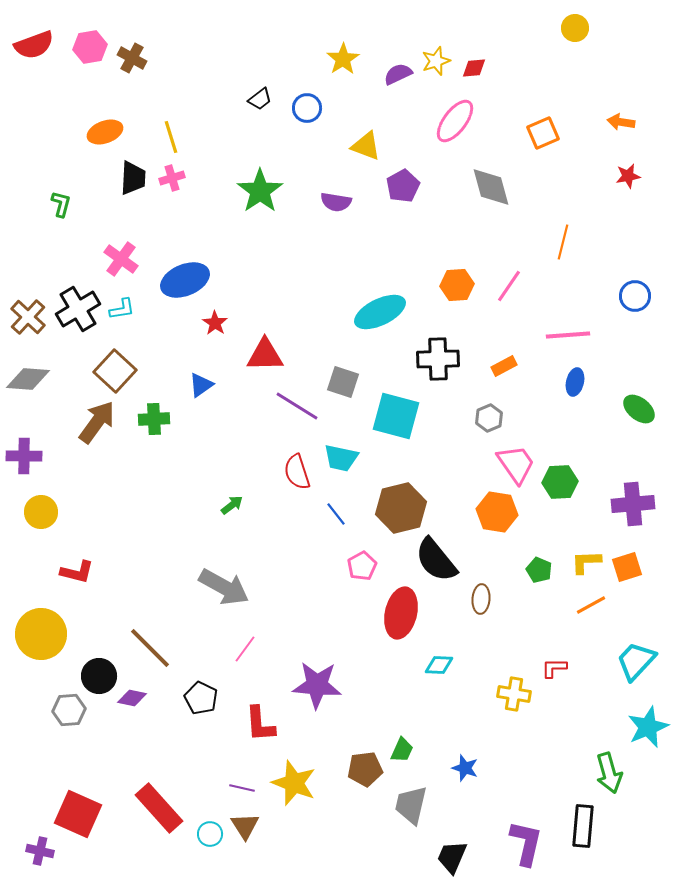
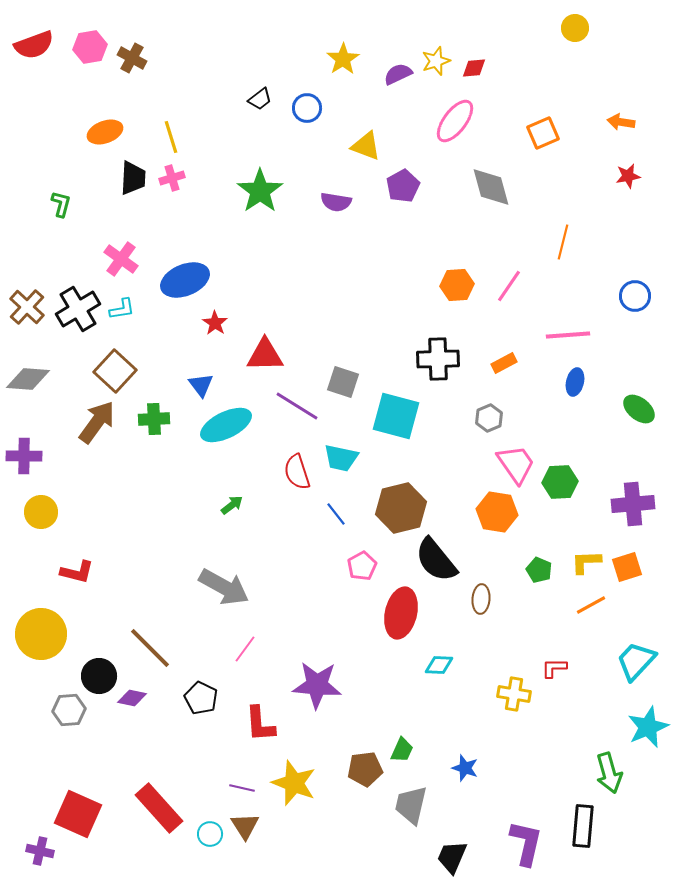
cyan ellipse at (380, 312): moved 154 px left, 113 px down
brown cross at (28, 317): moved 1 px left, 10 px up
orange rectangle at (504, 366): moved 3 px up
blue triangle at (201, 385): rotated 32 degrees counterclockwise
